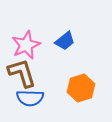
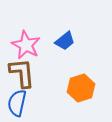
pink star: rotated 20 degrees counterclockwise
brown L-shape: rotated 12 degrees clockwise
blue semicircle: moved 13 px left, 5 px down; rotated 100 degrees clockwise
